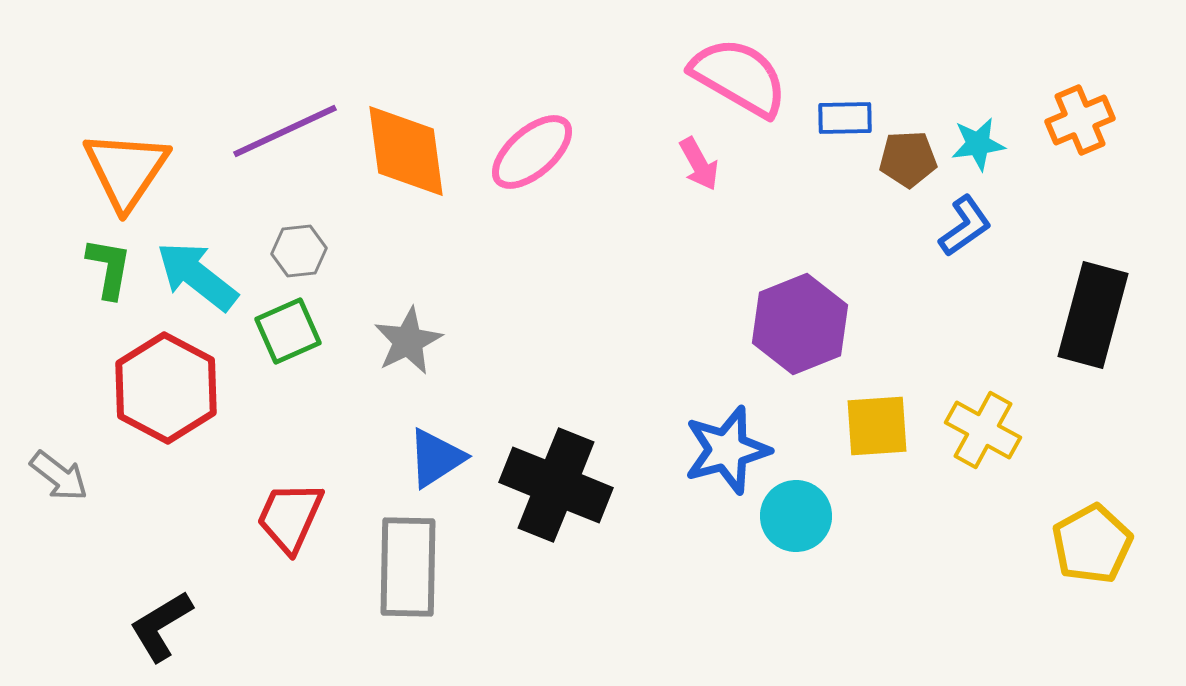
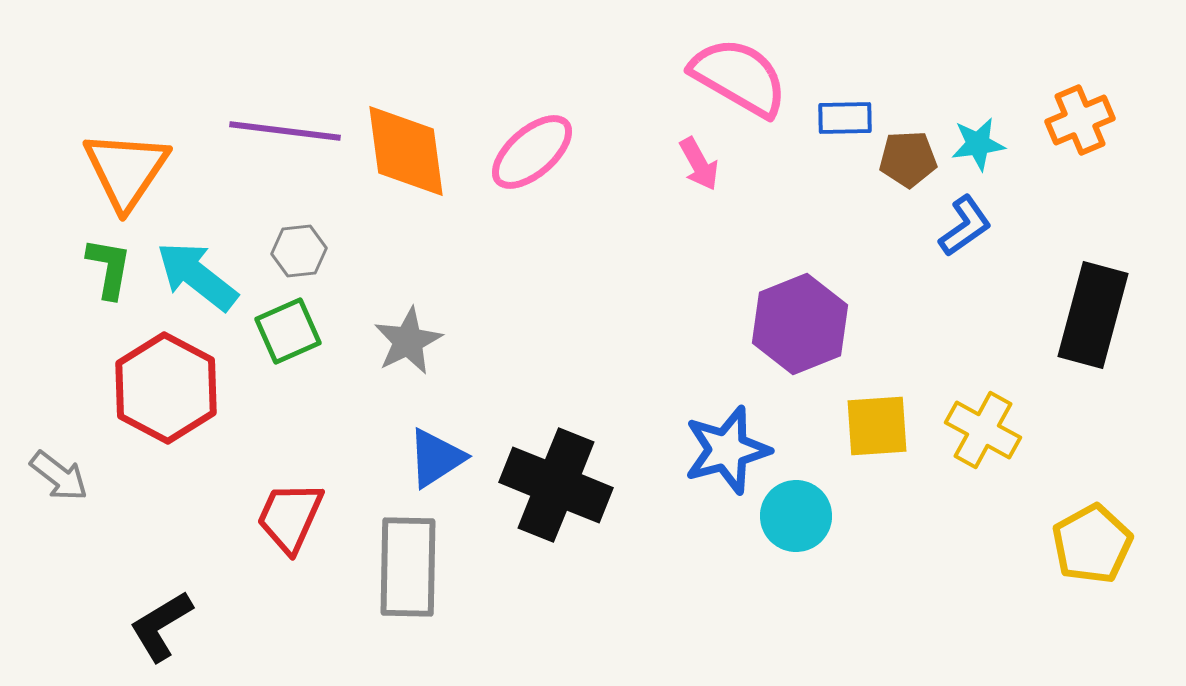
purple line: rotated 32 degrees clockwise
